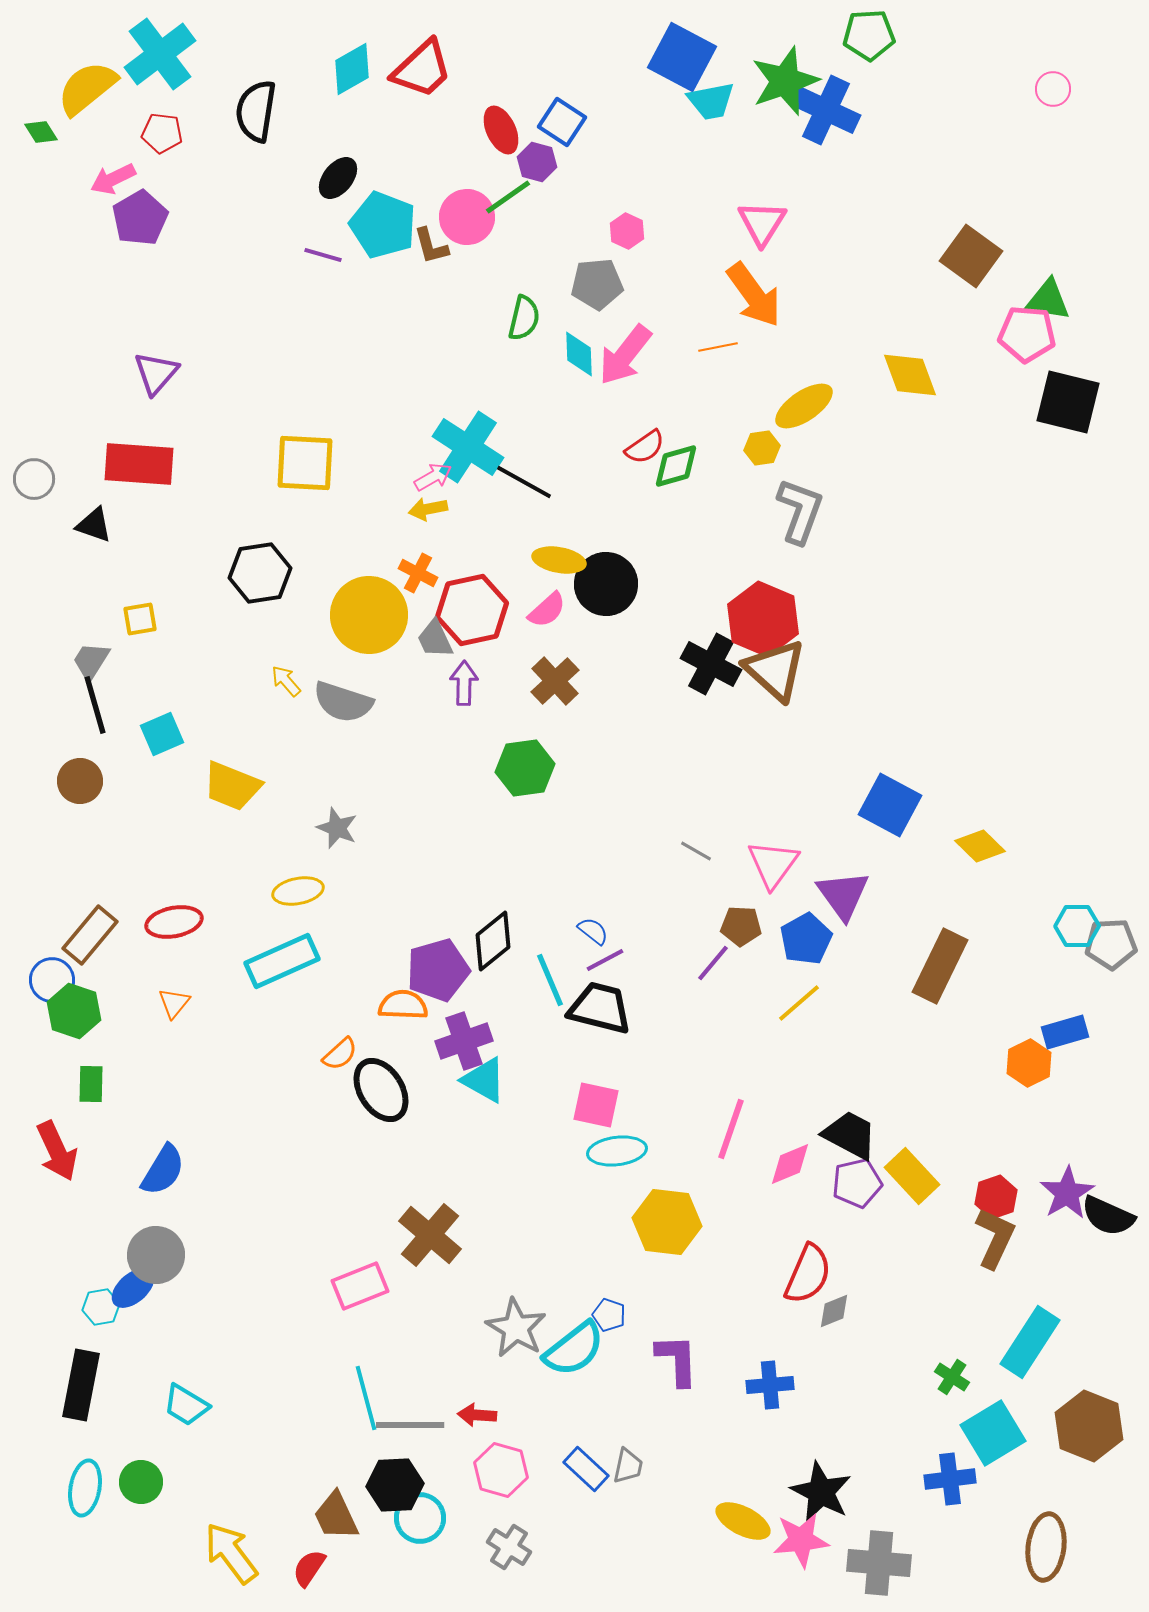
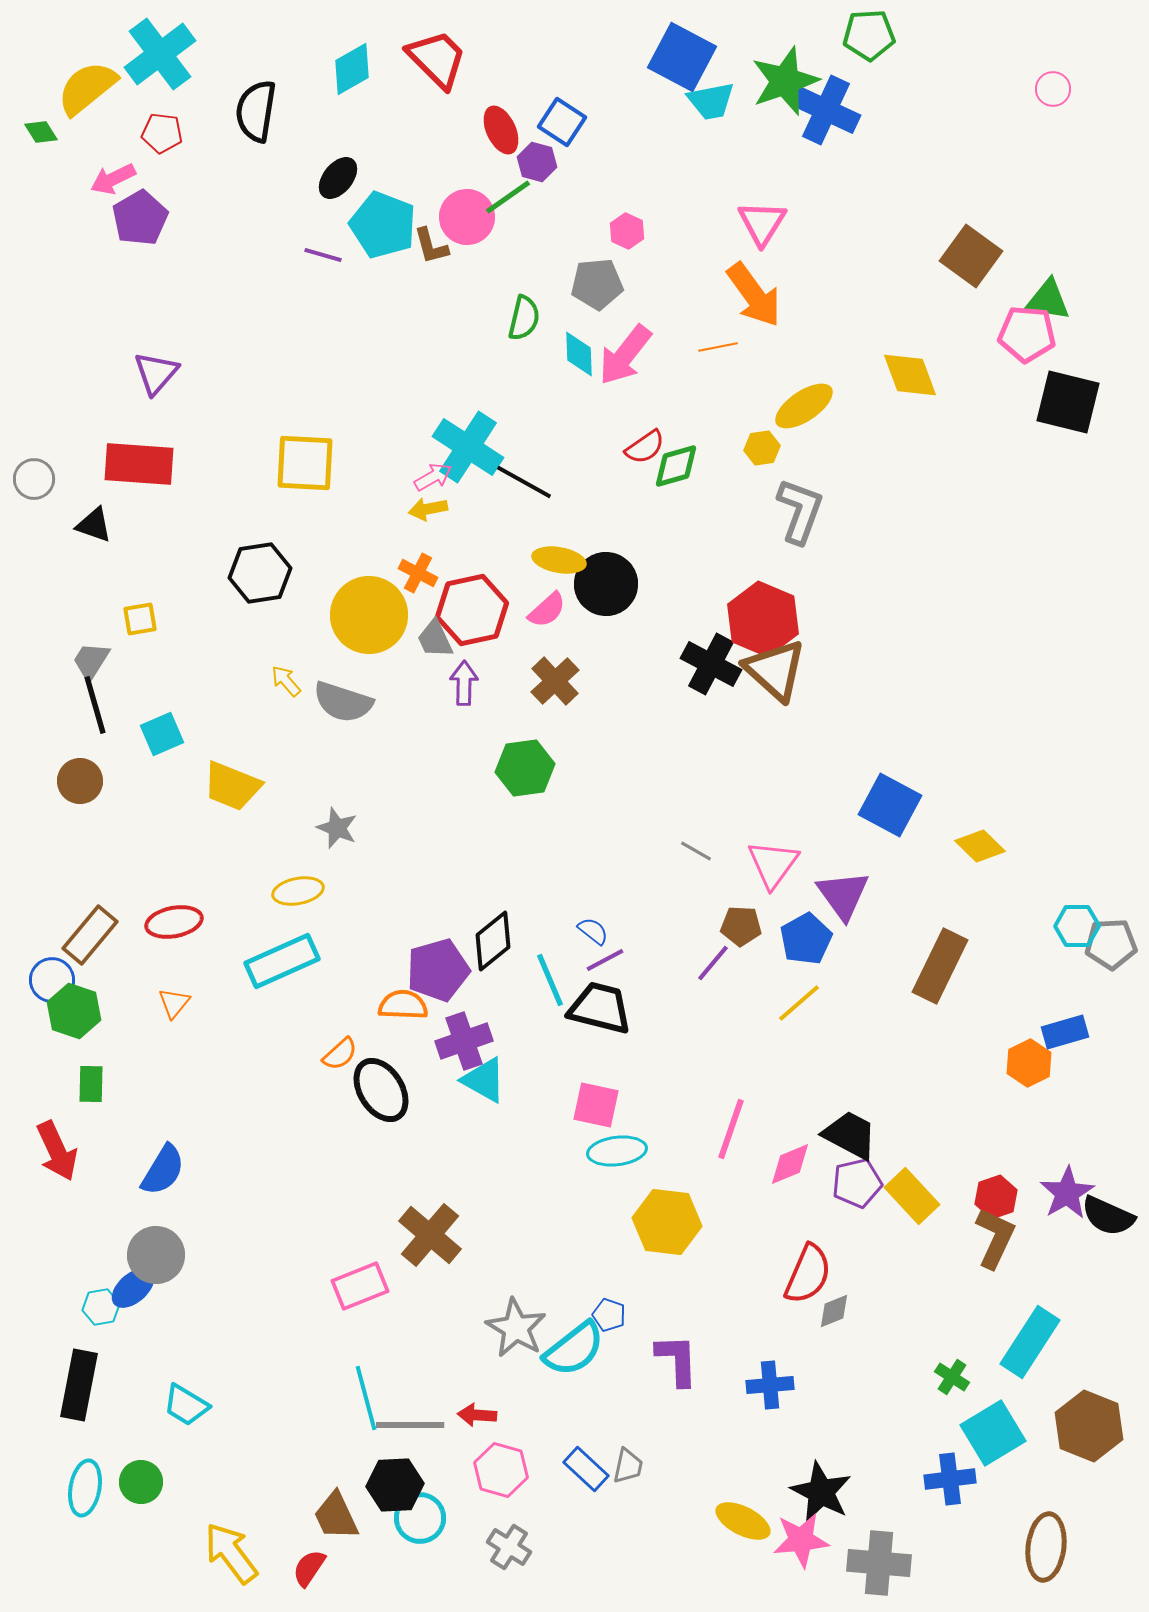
red trapezoid at (422, 69): moved 15 px right, 10 px up; rotated 92 degrees counterclockwise
yellow rectangle at (912, 1176): moved 20 px down
black rectangle at (81, 1385): moved 2 px left
